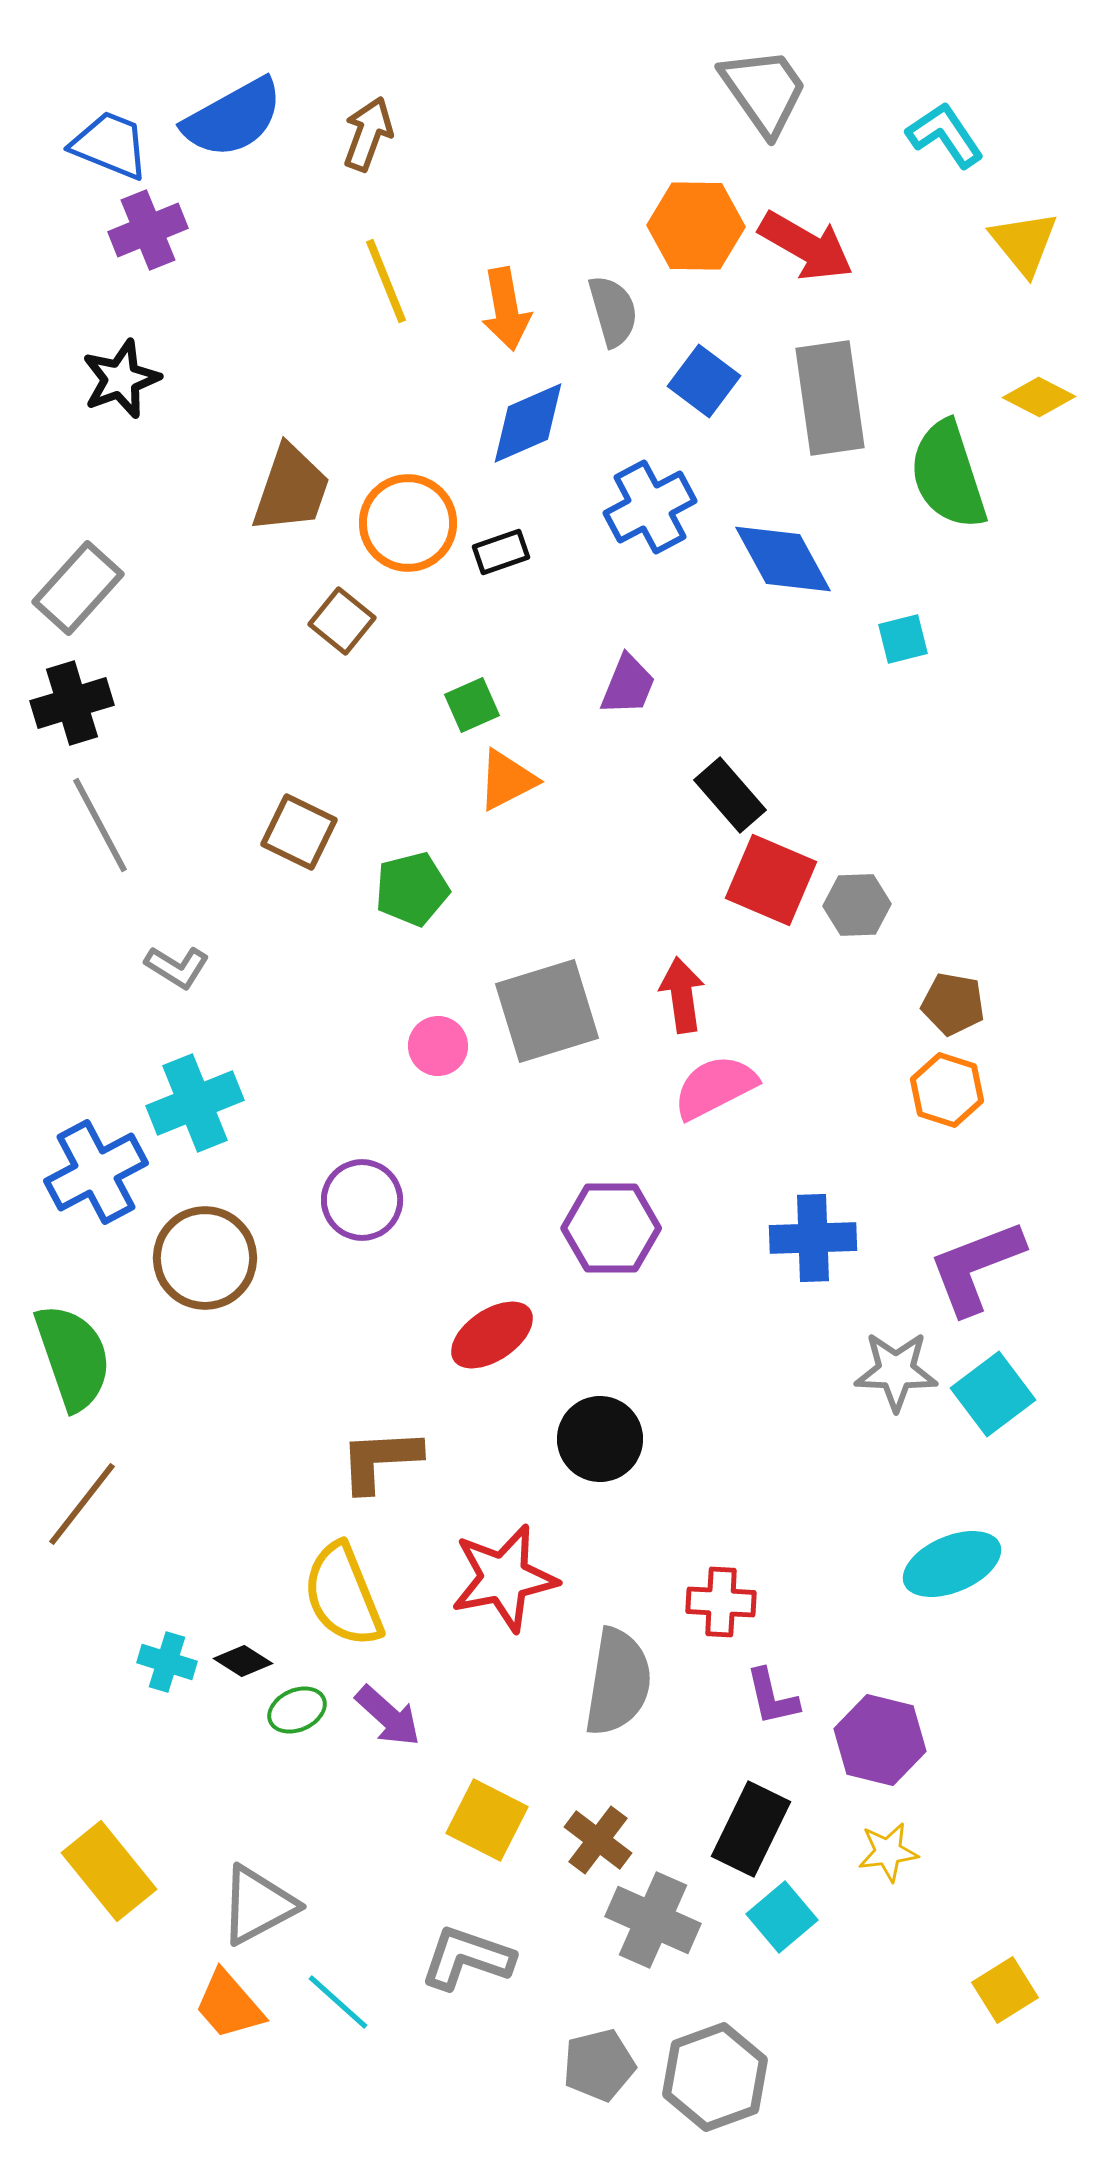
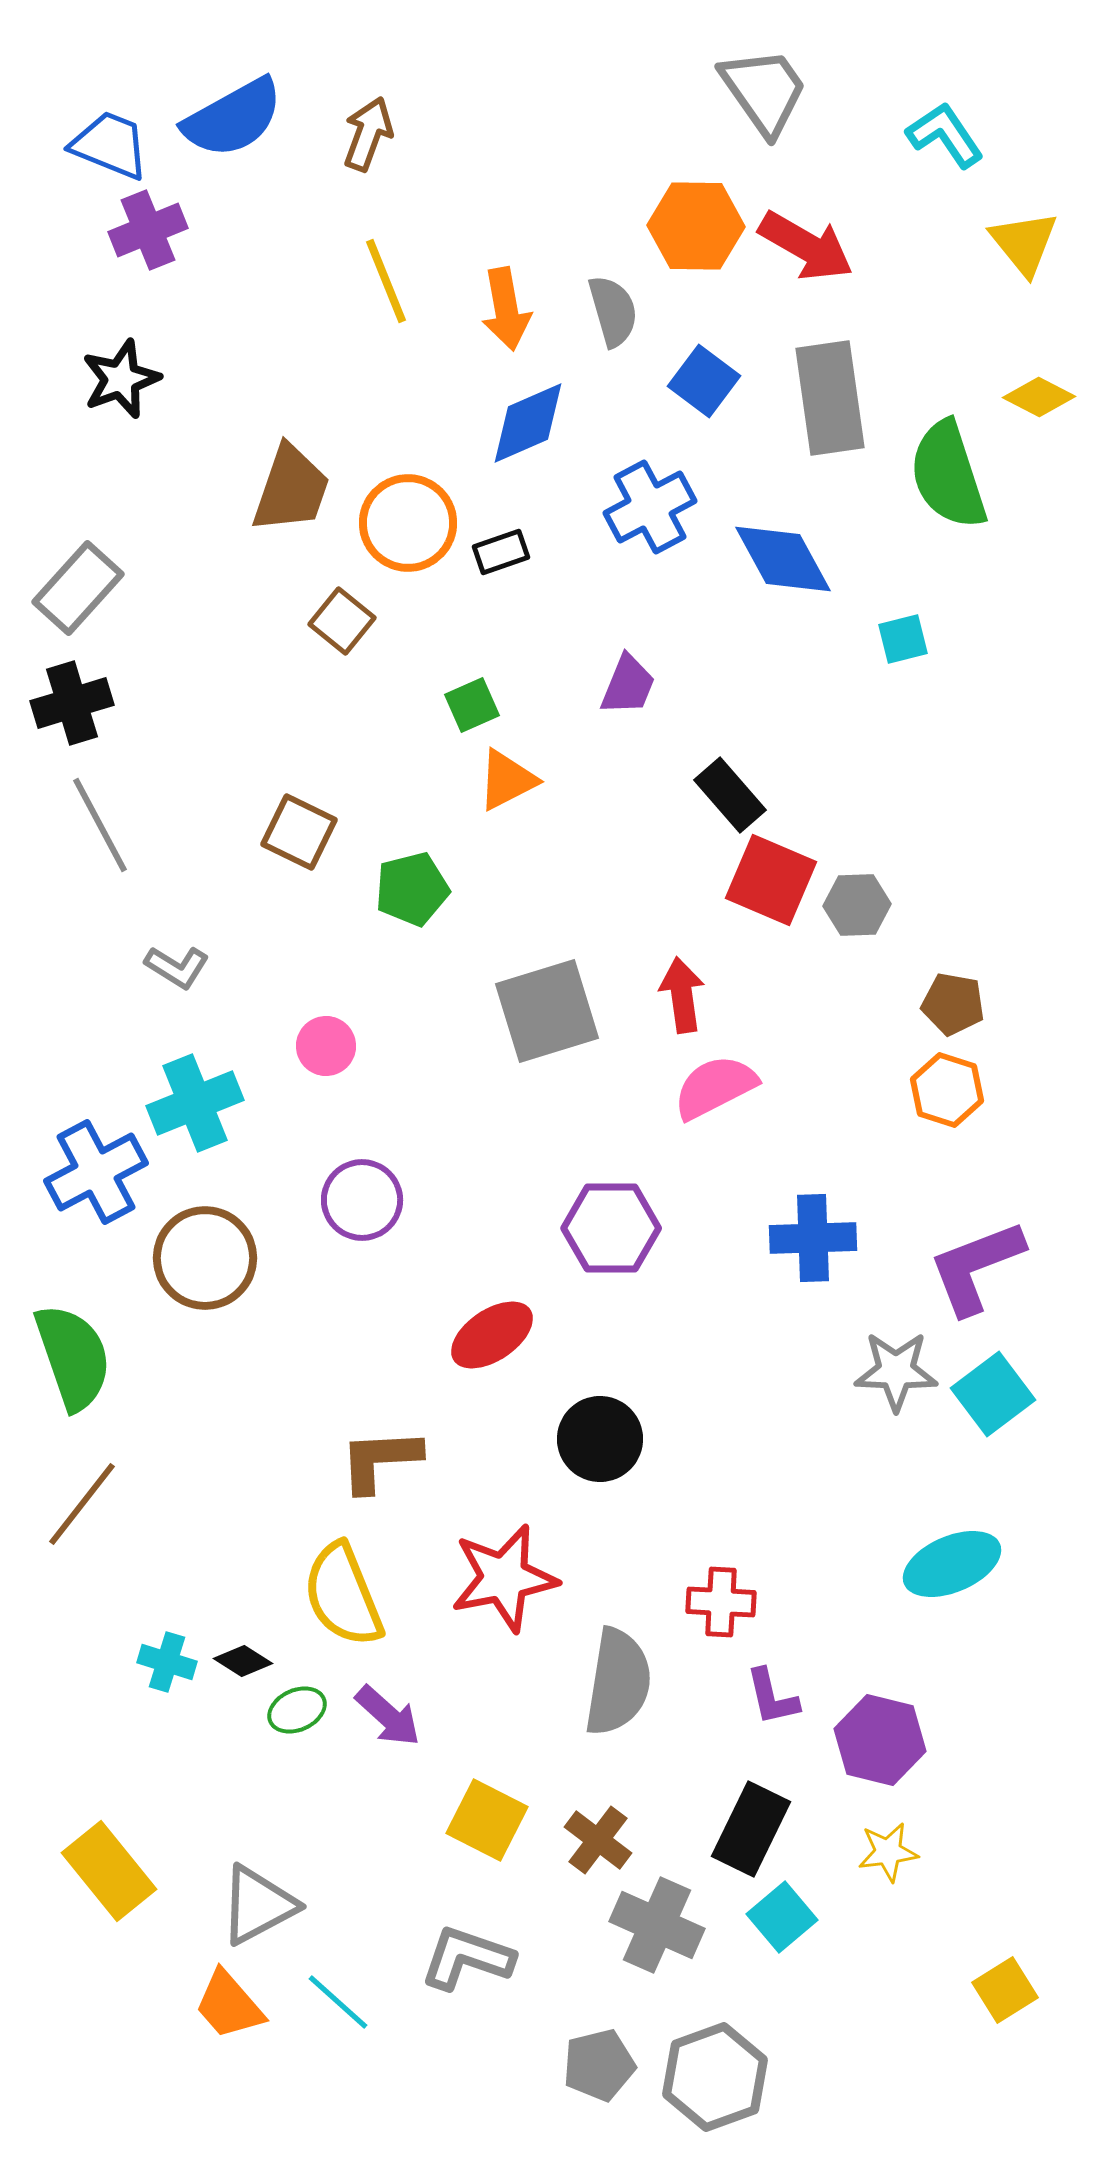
pink circle at (438, 1046): moved 112 px left
gray cross at (653, 1920): moved 4 px right, 5 px down
